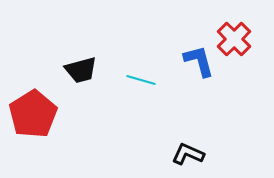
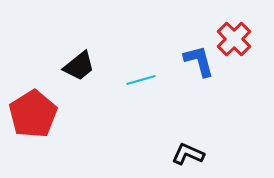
black trapezoid: moved 2 px left, 4 px up; rotated 24 degrees counterclockwise
cyan line: rotated 32 degrees counterclockwise
